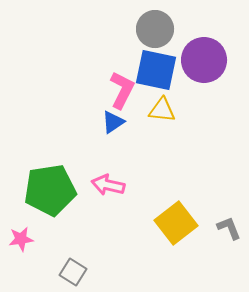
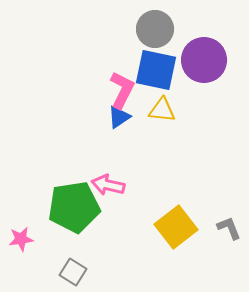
blue triangle: moved 6 px right, 5 px up
green pentagon: moved 24 px right, 17 px down
yellow square: moved 4 px down
